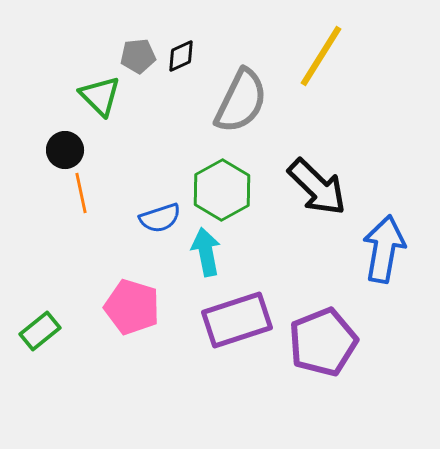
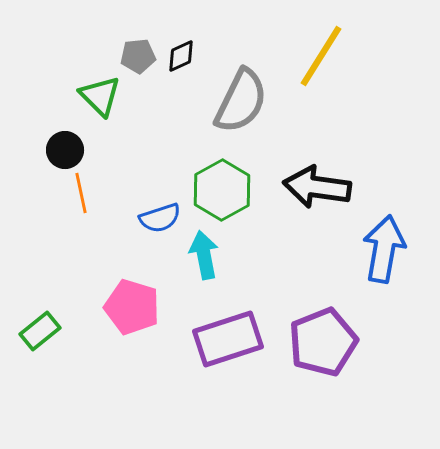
black arrow: rotated 144 degrees clockwise
cyan arrow: moved 2 px left, 3 px down
purple rectangle: moved 9 px left, 19 px down
